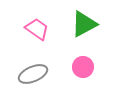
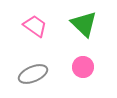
green triangle: rotated 48 degrees counterclockwise
pink trapezoid: moved 2 px left, 3 px up
